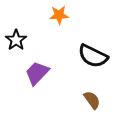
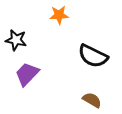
black star: rotated 25 degrees counterclockwise
purple trapezoid: moved 10 px left, 1 px down
brown semicircle: rotated 24 degrees counterclockwise
